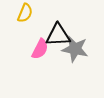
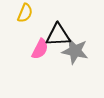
gray star: moved 2 px down
